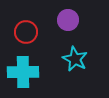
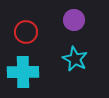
purple circle: moved 6 px right
